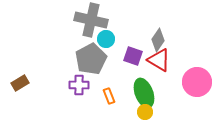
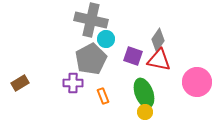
red triangle: rotated 20 degrees counterclockwise
purple cross: moved 6 px left, 2 px up
orange rectangle: moved 6 px left
